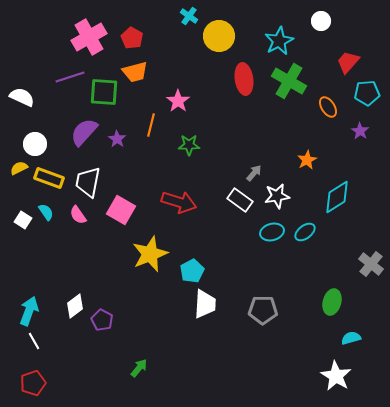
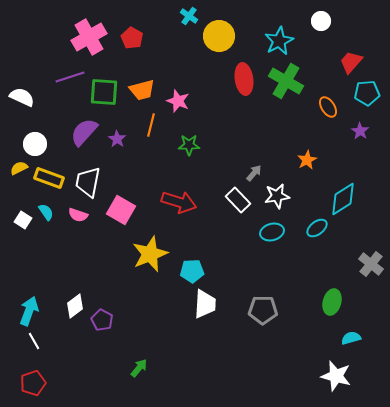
red trapezoid at (348, 62): moved 3 px right
orange trapezoid at (135, 72): moved 7 px right, 18 px down
green cross at (289, 81): moved 3 px left
pink star at (178, 101): rotated 15 degrees counterclockwise
cyan diamond at (337, 197): moved 6 px right, 2 px down
white rectangle at (240, 200): moved 2 px left; rotated 10 degrees clockwise
pink semicircle at (78, 215): rotated 36 degrees counterclockwise
cyan ellipse at (305, 232): moved 12 px right, 4 px up
cyan pentagon at (192, 271): rotated 25 degrees clockwise
white star at (336, 376): rotated 16 degrees counterclockwise
